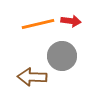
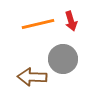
red arrow: rotated 66 degrees clockwise
gray circle: moved 1 px right, 3 px down
